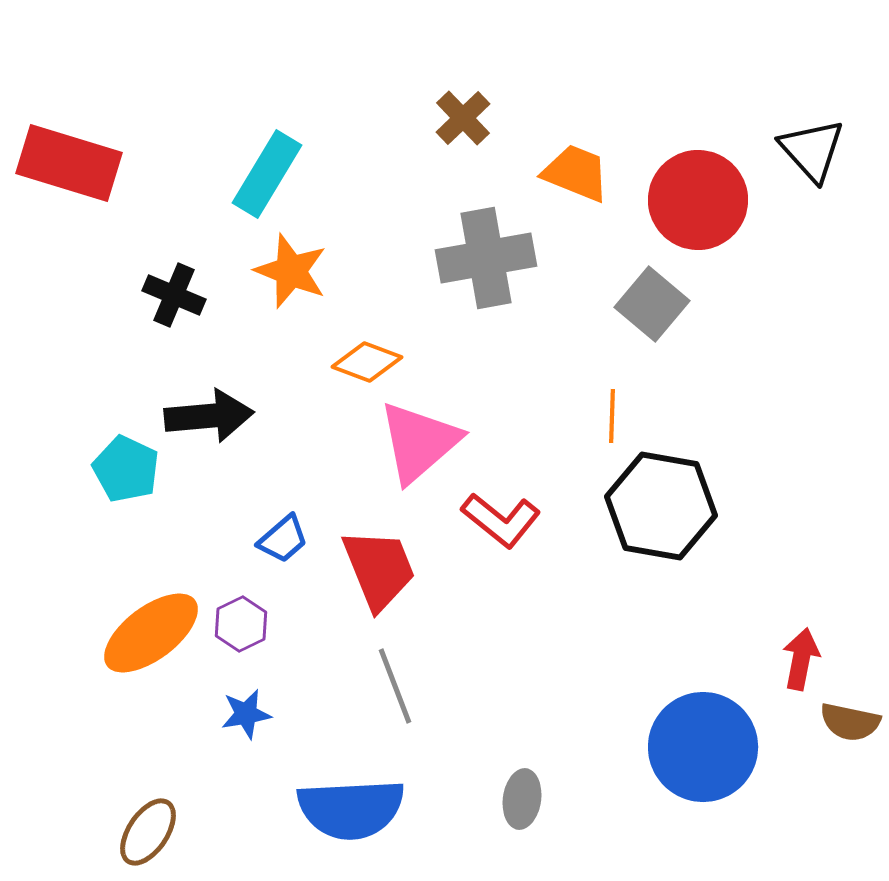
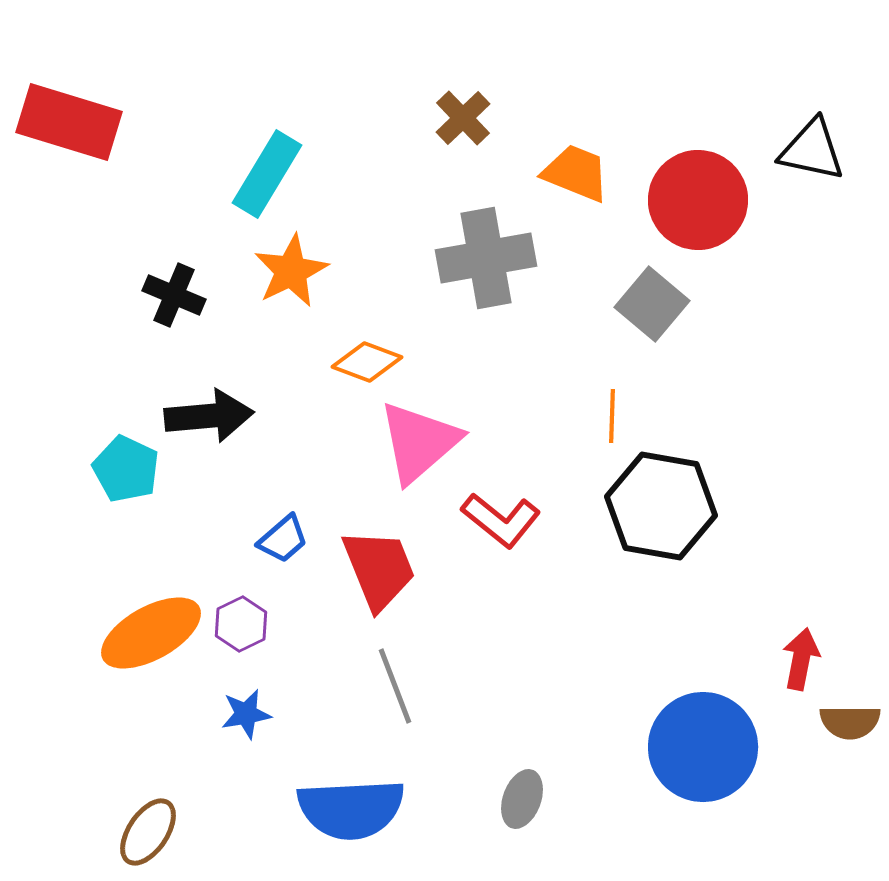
black triangle: rotated 36 degrees counterclockwise
red rectangle: moved 41 px up
orange star: rotated 24 degrees clockwise
orange ellipse: rotated 8 degrees clockwise
brown semicircle: rotated 12 degrees counterclockwise
gray ellipse: rotated 12 degrees clockwise
